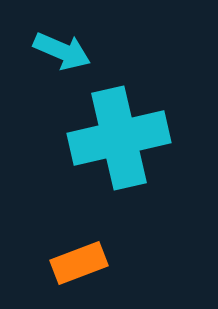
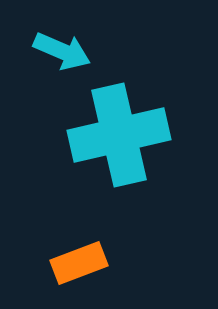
cyan cross: moved 3 px up
